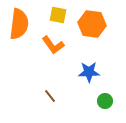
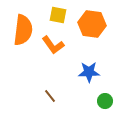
orange semicircle: moved 4 px right, 6 px down
